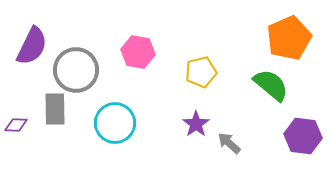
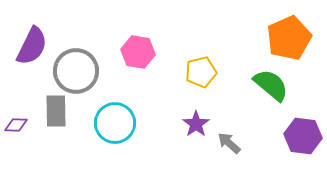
gray circle: moved 1 px down
gray rectangle: moved 1 px right, 2 px down
